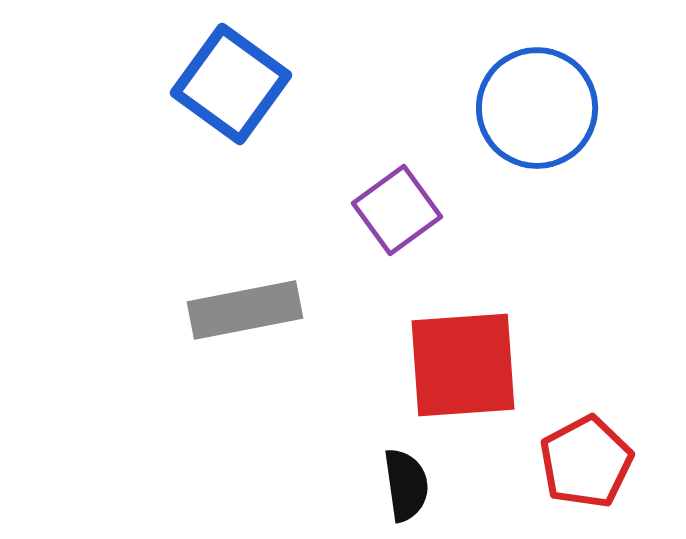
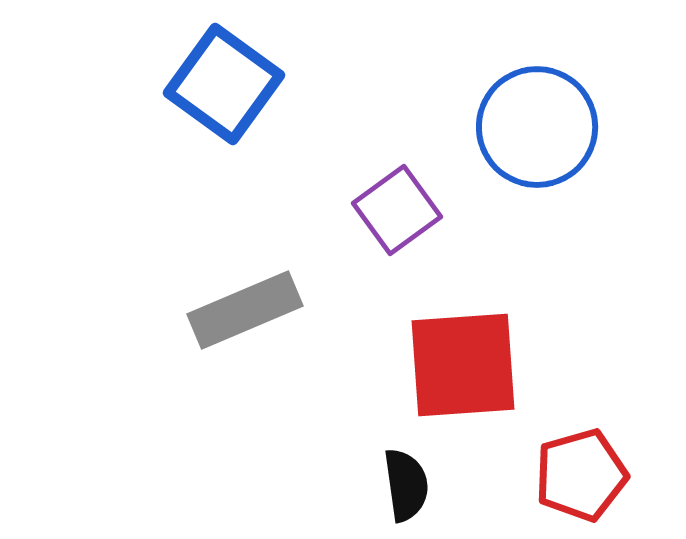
blue square: moved 7 px left
blue circle: moved 19 px down
gray rectangle: rotated 12 degrees counterclockwise
red pentagon: moved 5 px left, 13 px down; rotated 12 degrees clockwise
